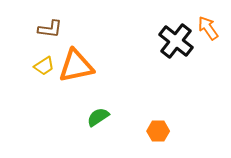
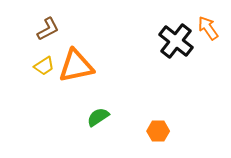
brown L-shape: moved 2 px left; rotated 35 degrees counterclockwise
